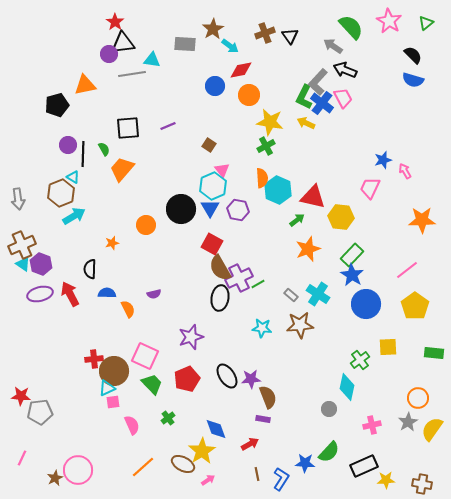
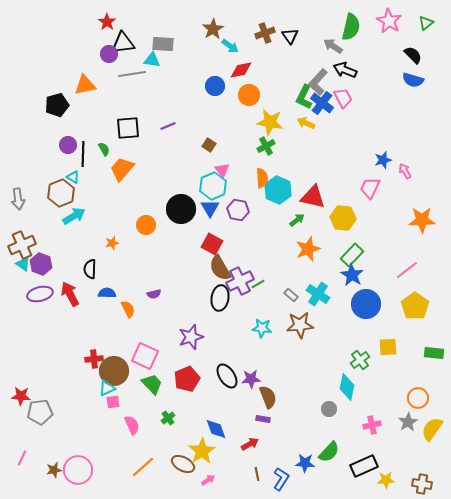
red star at (115, 22): moved 8 px left
green semicircle at (351, 27): rotated 56 degrees clockwise
gray rectangle at (185, 44): moved 22 px left
yellow hexagon at (341, 217): moved 2 px right, 1 px down
purple cross at (239, 278): moved 1 px right, 3 px down
brown star at (55, 478): moved 1 px left, 8 px up; rotated 14 degrees clockwise
